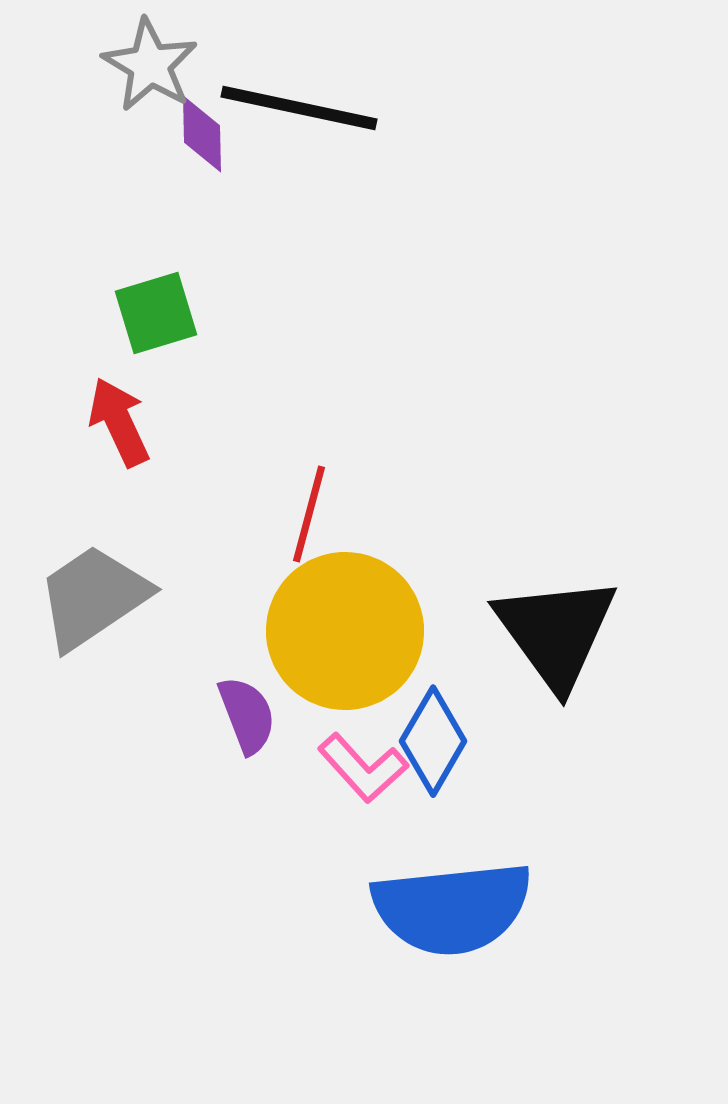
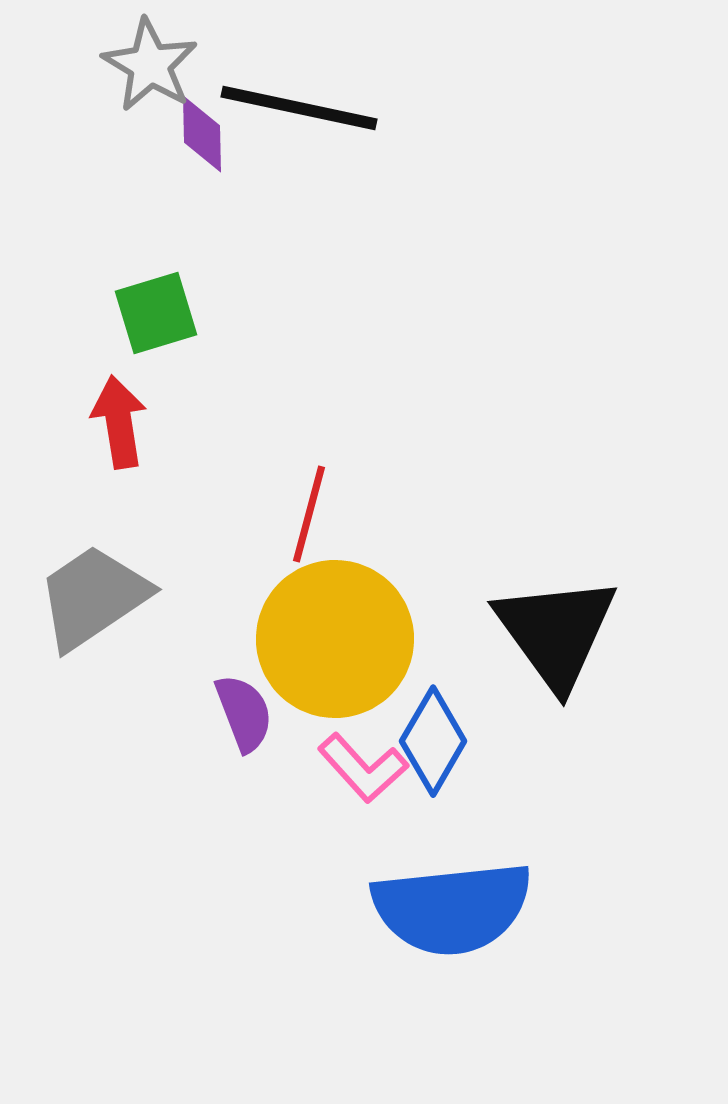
red arrow: rotated 16 degrees clockwise
yellow circle: moved 10 px left, 8 px down
purple semicircle: moved 3 px left, 2 px up
